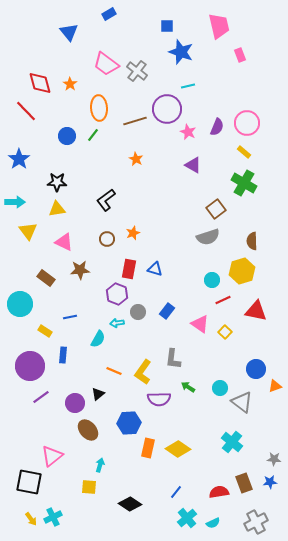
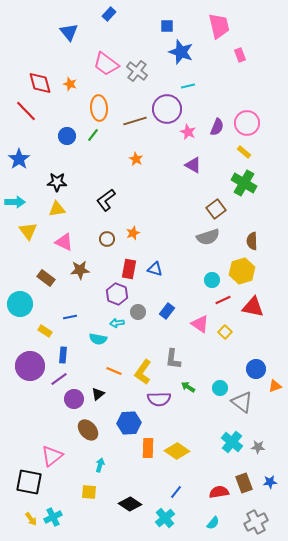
blue rectangle at (109, 14): rotated 16 degrees counterclockwise
orange star at (70, 84): rotated 16 degrees counterclockwise
red triangle at (256, 311): moved 3 px left, 4 px up
cyan semicircle at (98, 339): rotated 72 degrees clockwise
purple line at (41, 397): moved 18 px right, 18 px up
purple circle at (75, 403): moved 1 px left, 4 px up
orange rectangle at (148, 448): rotated 12 degrees counterclockwise
yellow diamond at (178, 449): moved 1 px left, 2 px down
gray star at (274, 459): moved 16 px left, 12 px up
yellow square at (89, 487): moved 5 px down
cyan cross at (187, 518): moved 22 px left
cyan semicircle at (213, 523): rotated 24 degrees counterclockwise
